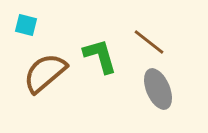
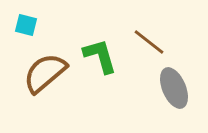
gray ellipse: moved 16 px right, 1 px up
